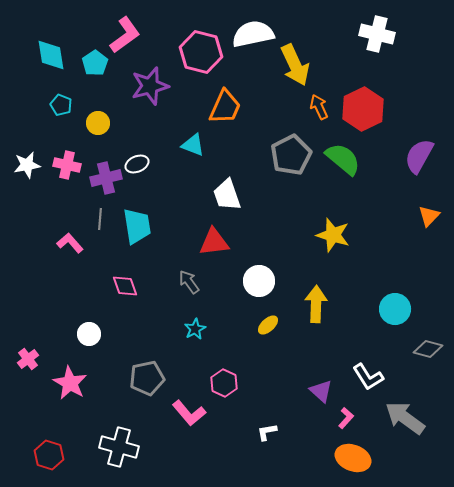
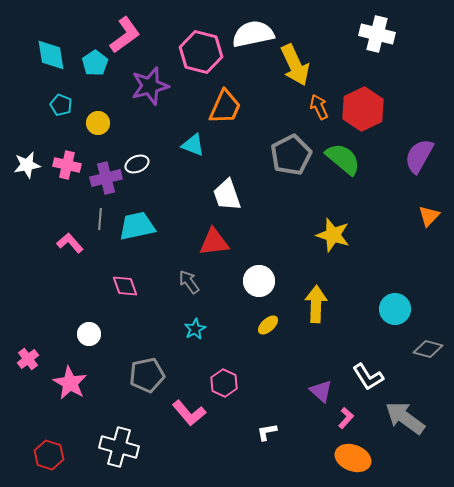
cyan trapezoid at (137, 226): rotated 93 degrees counterclockwise
gray pentagon at (147, 378): moved 3 px up
